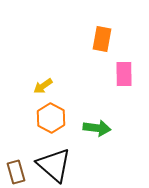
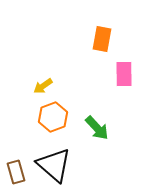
orange hexagon: moved 2 px right, 1 px up; rotated 12 degrees clockwise
green arrow: rotated 40 degrees clockwise
